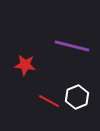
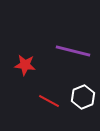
purple line: moved 1 px right, 5 px down
white hexagon: moved 6 px right
